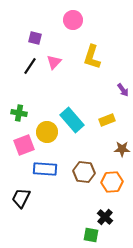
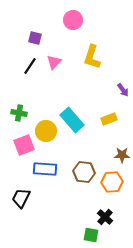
yellow rectangle: moved 2 px right, 1 px up
yellow circle: moved 1 px left, 1 px up
brown star: moved 6 px down
